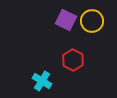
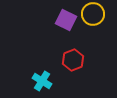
yellow circle: moved 1 px right, 7 px up
red hexagon: rotated 10 degrees clockwise
